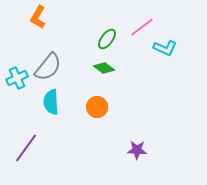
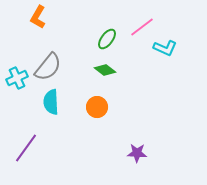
green diamond: moved 1 px right, 2 px down
purple star: moved 3 px down
